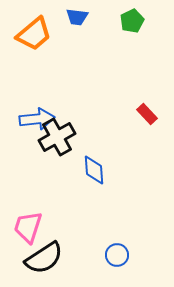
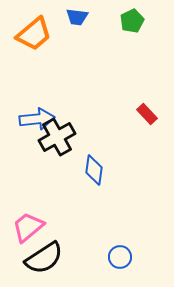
blue diamond: rotated 12 degrees clockwise
pink trapezoid: rotated 32 degrees clockwise
blue circle: moved 3 px right, 2 px down
